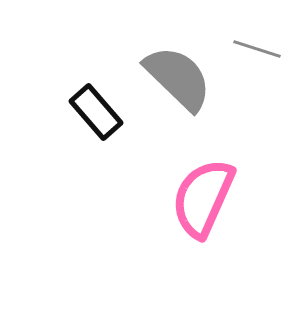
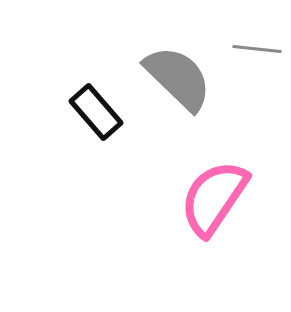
gray line: rotated 12 degrees counterclockwise
pink semicircle: moved 11 px right; rotated 10 degrees clockwise
